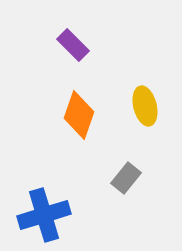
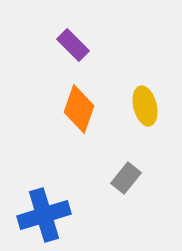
orange diamond: moved 6 px up
